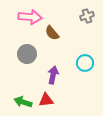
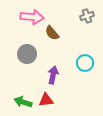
pink arrow: moved 2 px right
